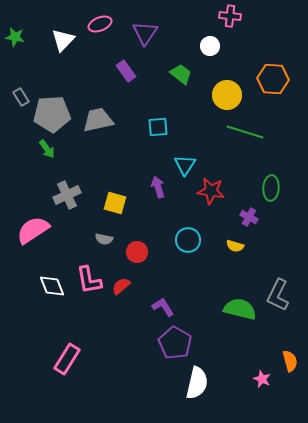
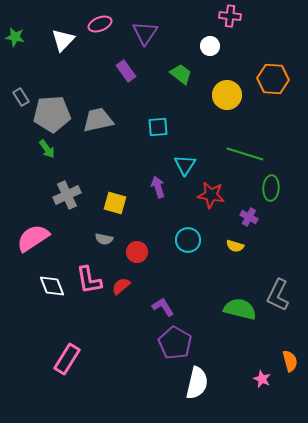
green line: moved 22 px down
red star: moved 4 px down
pink semicircle: moved 8 px down
